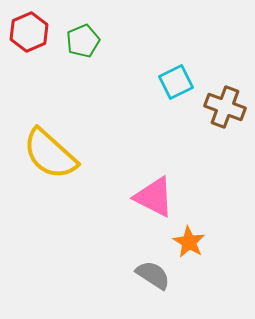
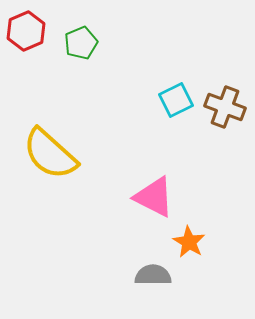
red hexagon: moved 3 px left, 1 px up
green pentagon: moved 2 px left, 2 px down
cyan square: moved 18 px down
gray semicircle: rotated 33 degrees counterclockwise
